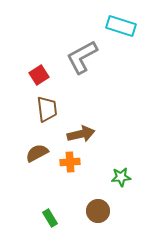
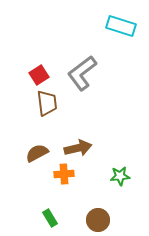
gray L-shape: moved 16 px down; rotated 9 degrees counterclockwise
brown trapezoid: moved 6 px up
brown arrow: moved 3 px left, 14 px down
orange cross: moved 6 px left, 12 px down
green star: moved 1 px left, 1 px up
brown circle: moved 9 px down
